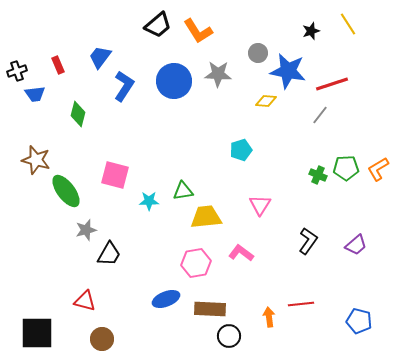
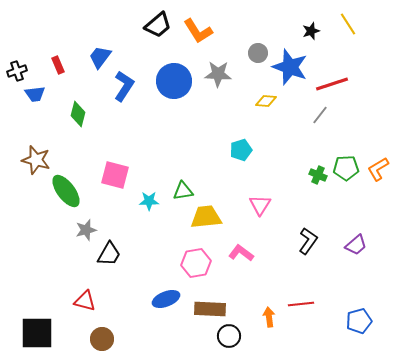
blue star at (288, 71): moved 2 px right, 4 px up; rotated 9 degrees clockwise
blue pentagon at (359, 321): rotated 30 degrees counterclockwise
